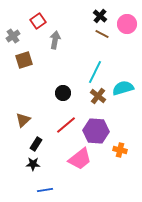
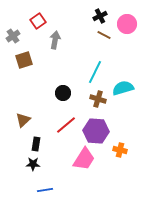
black cross: rotated 24 degrees clockwise
brown line: moved 2 px right, 1 px down
brown cross: moved 3 px down; rotated 21 degrees counterclockwise
black rectangle: rotated 24 degrees counterclockwise
pink trapezoid: moved 4 px right; rotated 20 degrees counterclockwise
